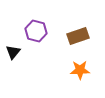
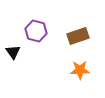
black triangle: rotated 14 degrees counterclockwise
